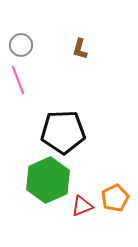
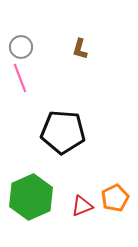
gray circle: moved 2 px down
pink line: moved 2 px right, 2 px up
black pentagon: rotated 6 degrees clockwise
green hexagon: moved 17 px left, 17 px down
